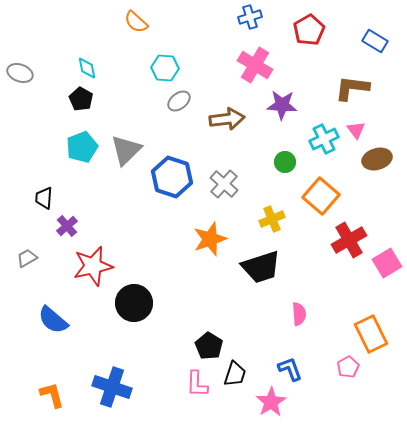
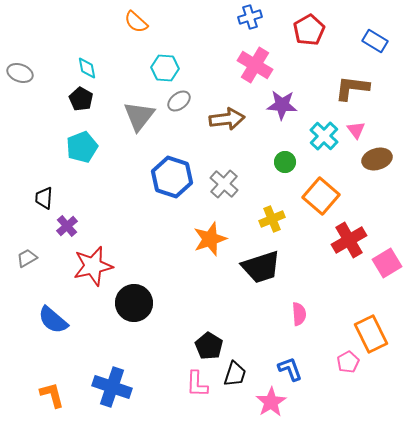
cyan cross at (324, 139): moved 3 px up; rotated 20 degrees counterclockwise
gray triangle at (126, 150): moved 13 px right, 34 px up; rotated 8 degrees counterclockwise
pink pentagon at (348, 367): moved 5 px up
